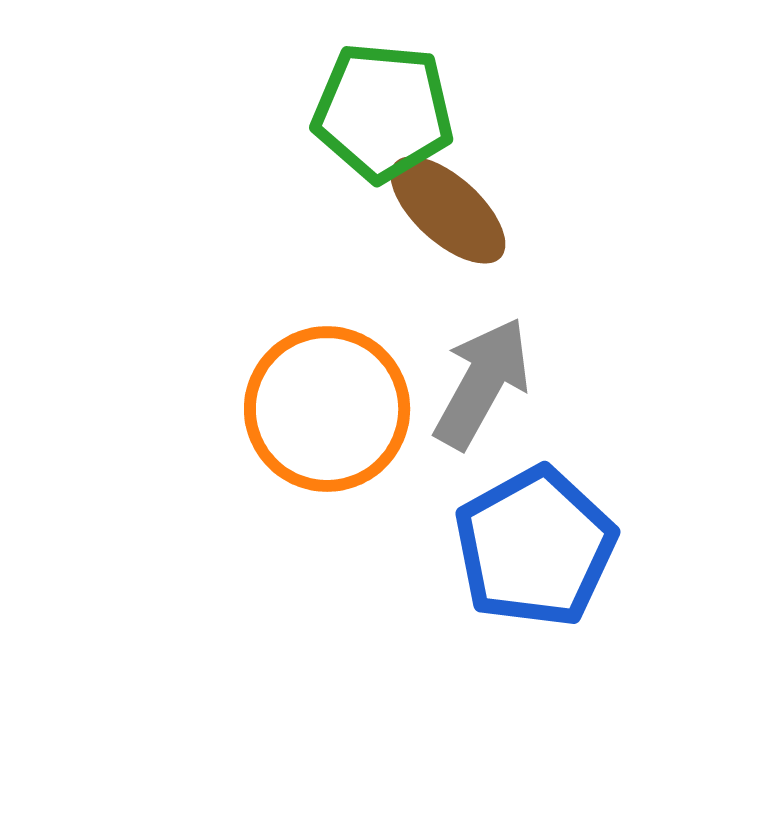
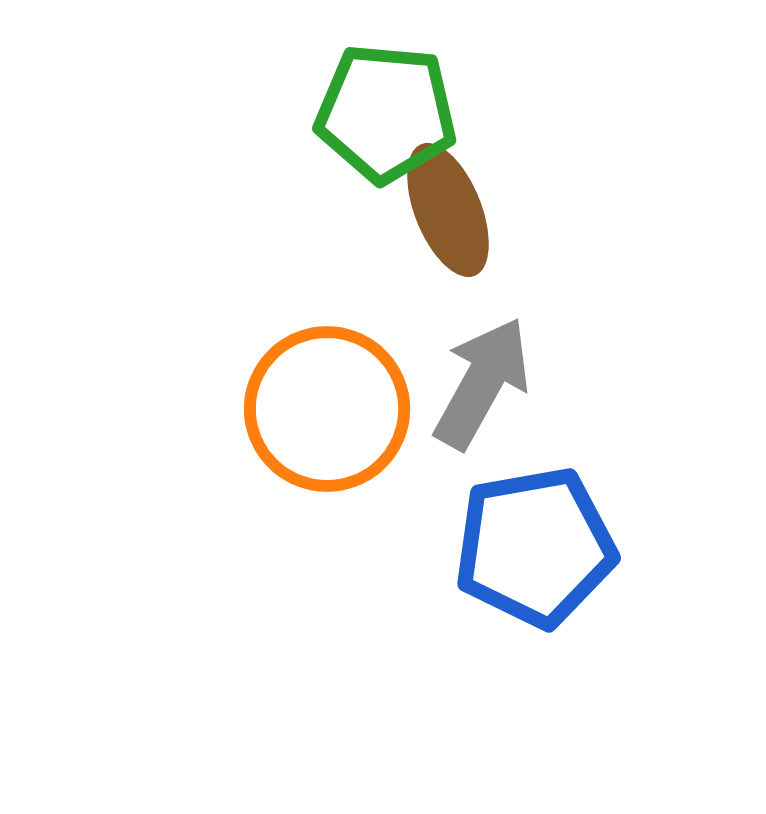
green pentagon: moved 3 px right, 1 px down
brown ellipse: rotated 26 degrees clockwise
blue pentagon: rotated 19 degrees clockwise
